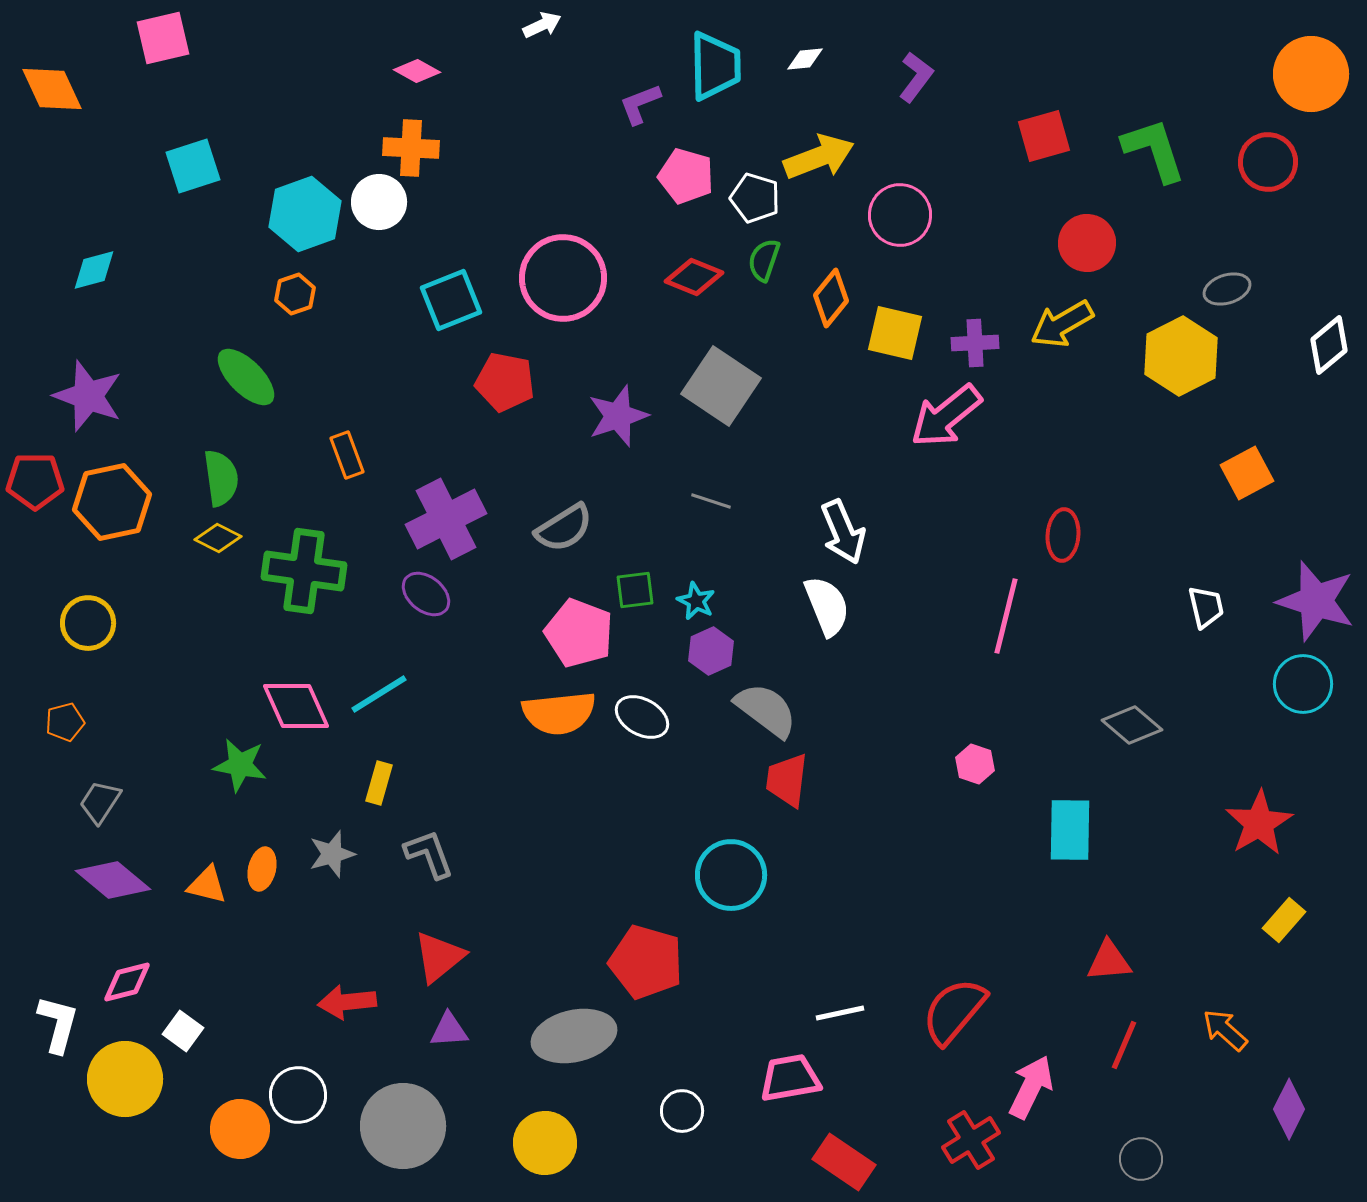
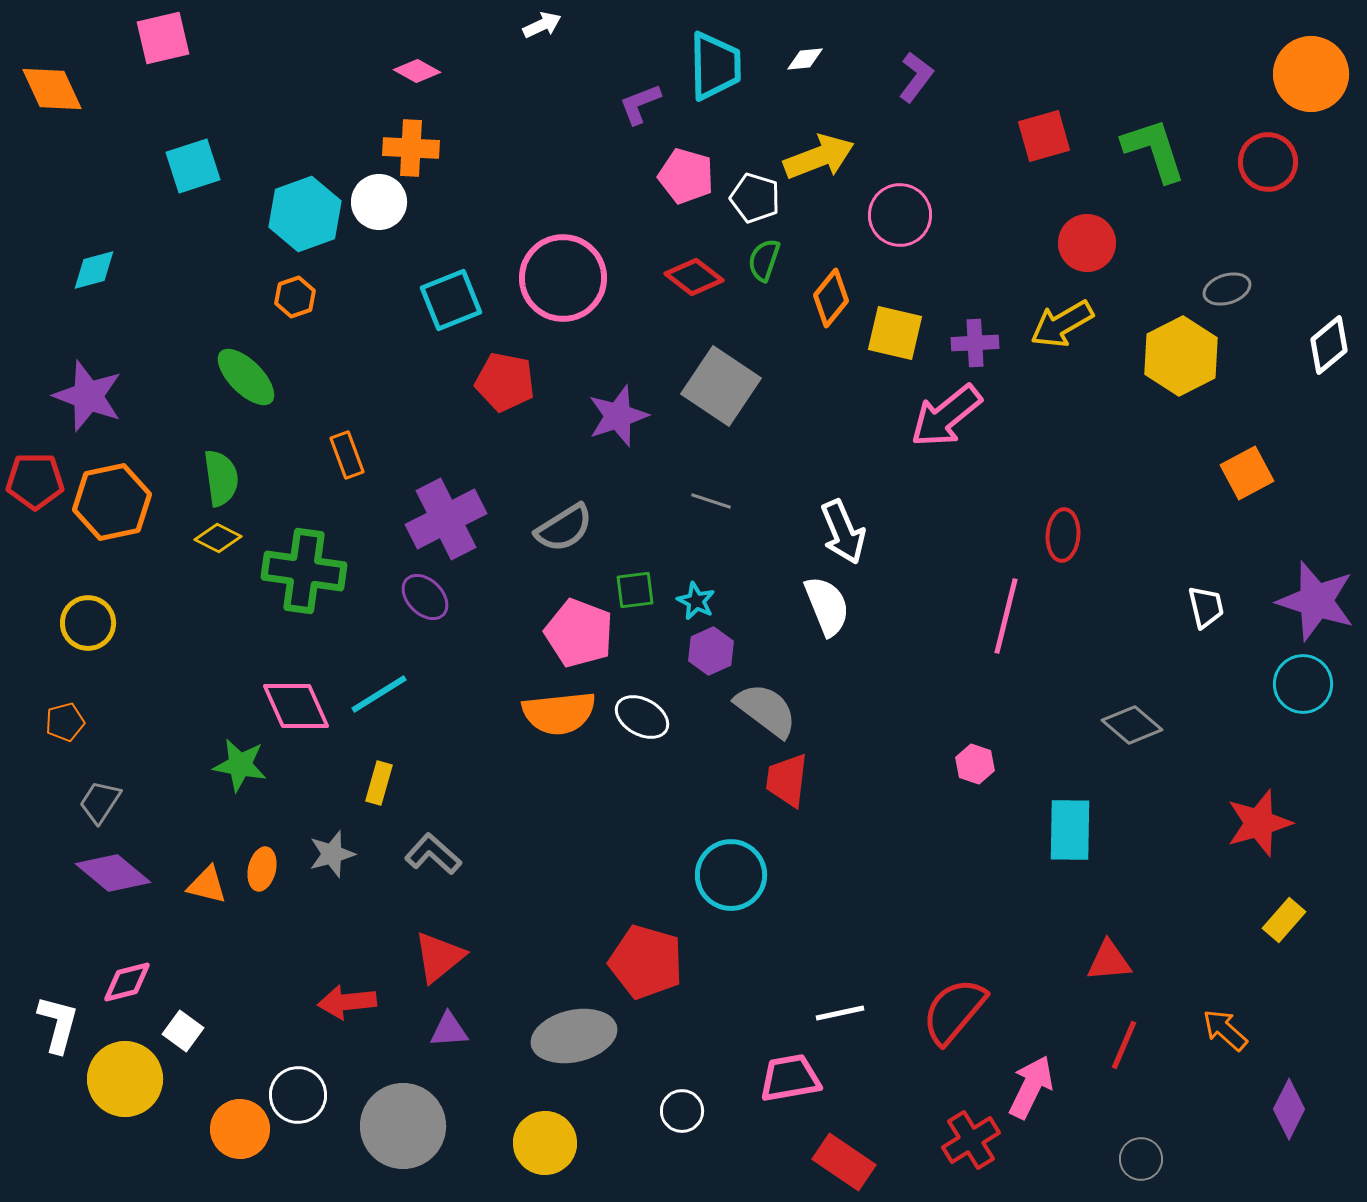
red diamond at (694, 277): rotated 16 degrees clockwise
orange hexagon at (295, 294): moved 3 px down
purple ellipse at (426, 594): moved 1 px left, 3 px down; rotated 6 degrees clockwise
red star at (1259, 823): rotated 14 degrees clockwise
gray L-shape at (429, 854): moved 4 px right; rotated 28 degrees counterclockwise
purple diamond at (113, 880): moved 7 px up
